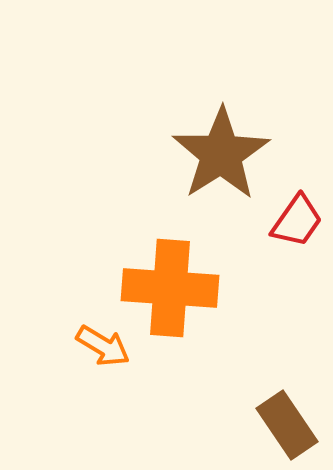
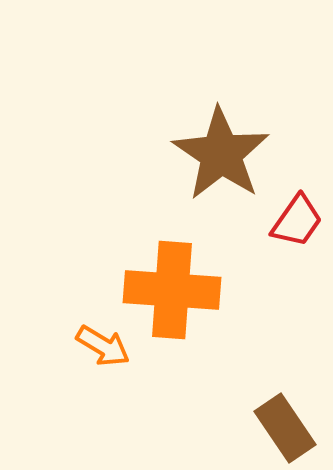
brown star: rotated 6 degrees counterclockwise
orange cross: moved 2 px right, 2 px down
brown rectangle: moved 2 px left, 3 px down
